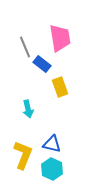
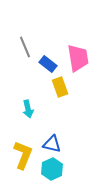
pink trapezoid: moved 18 px right, 20 px down
blue rectangle: moved 6 px right
cyan hexagon: rotated 10 degrees clockwise
